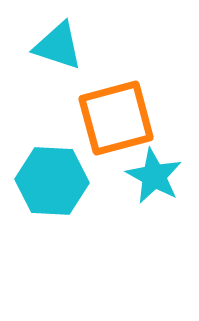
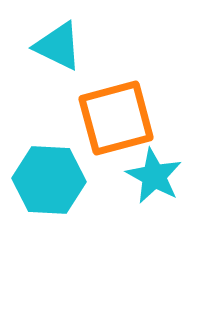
cyan triangle: rotated 8 degrees clockwise
cyan hexagon: moved 3 px left, 1 px up
